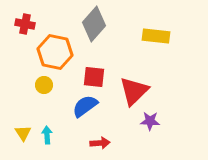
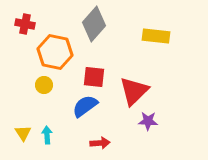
purple star: moved 2 px left
